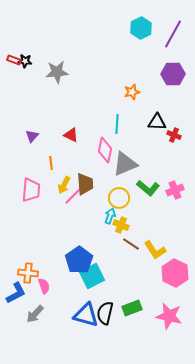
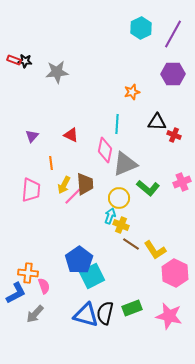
pink cross: moved 7 px right, 8 px up
